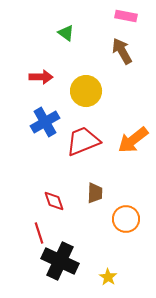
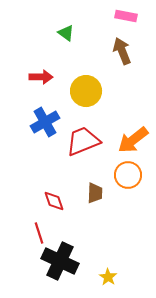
brown arrow: rotated 8 degrees clockwise
orange circle: moved 2 px right, 44 px up
